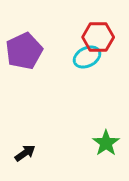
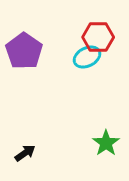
purple pentagon: rotated 12 degrees counterclockwise
